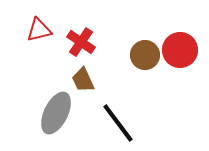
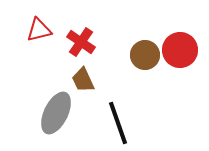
black line: rotated 18 degrees clockwise
